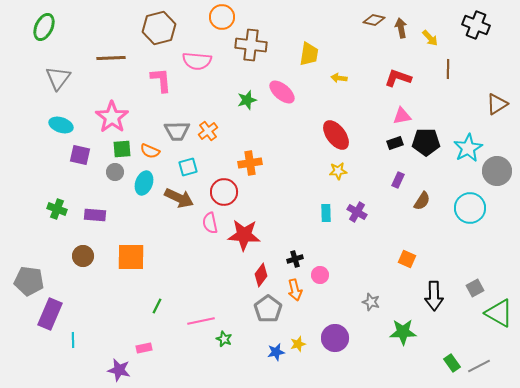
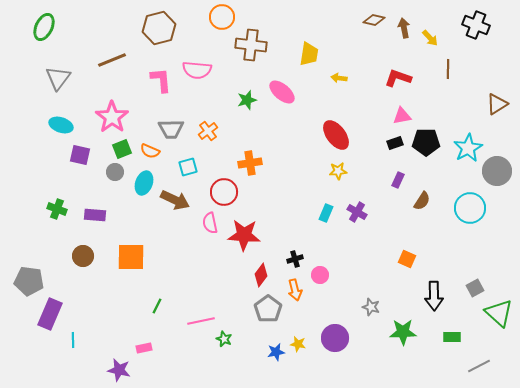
brown arrow at (401, 28): moved 3 px right
brown line at (111, 58): moved 1 px right, 2 px down; rotated 20 degrees counterclockwise
pink semicircle at (197, 61): moved 9 px down
gray trapezoid at (177, 131): moved 6 px left, 2 px up
green square at (122, 149): rotated 18 degrees counterclockwise
brown arrow at (179, 198): moved 4 px left, 2 px down
cyan rectangle at (326, 213): rotated 24 degrees clockwise
gray star at (371, 302): moved 5 px down
green triangle at (499, 313): rotated 12 degrees clockwise
yellow star at (298, 344): rotated 28 degrees clockwise
green rectangle at (452, 363): moved 26 px up; rotated 54 degrees counterclockwise
